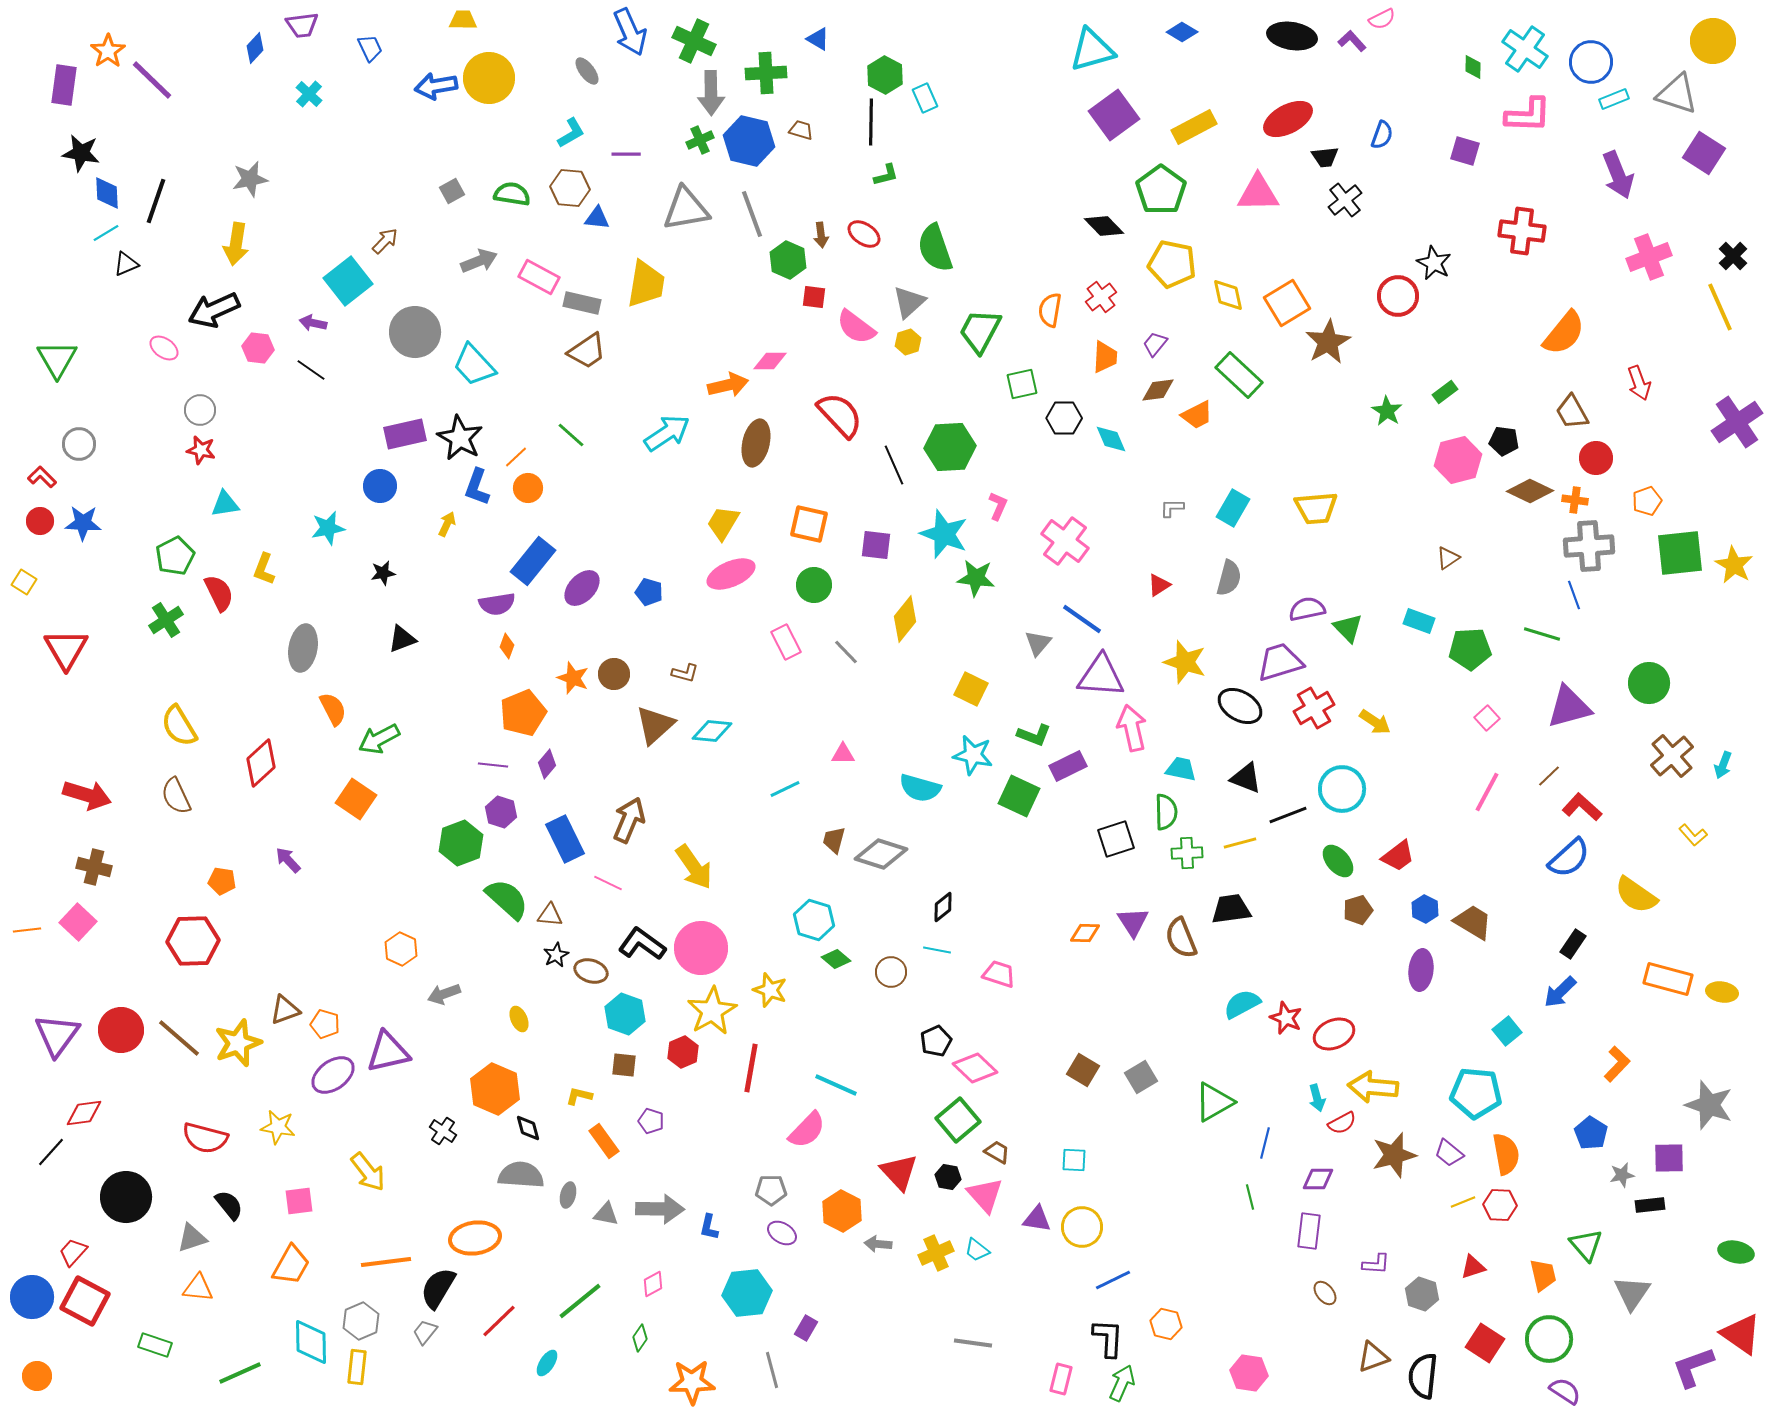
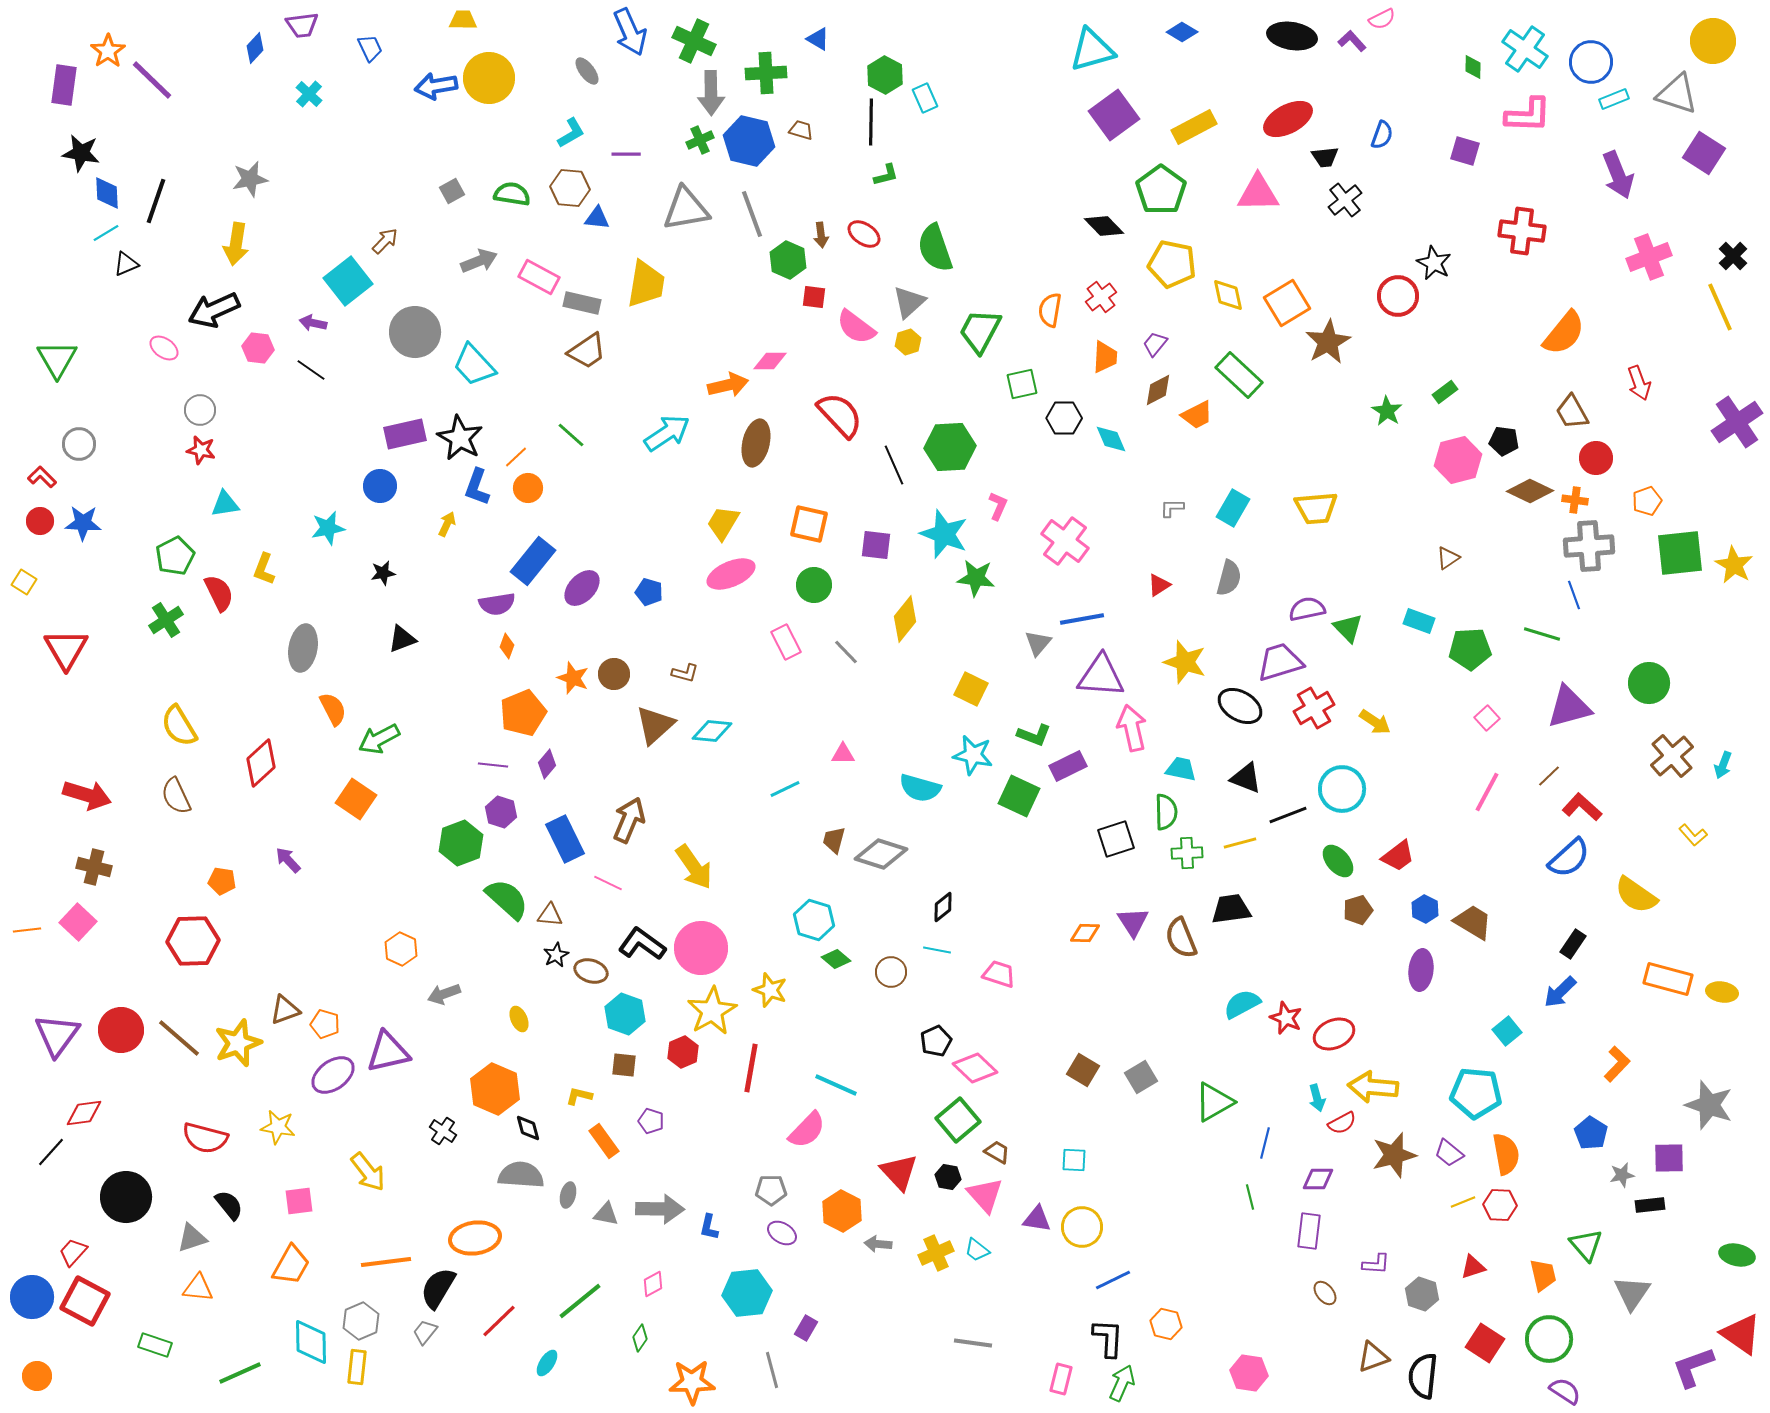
brown diamond at (1158, 390): rotated 20 degrees counterclockwise
blue line at (1082, 619): rotated 45 degrees counterclockwise
green ellipse at (1736, 1252): moved 1 px right, 3 px down
